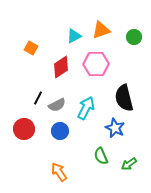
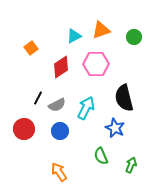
orange square: rotated 24 degrees clockwise
green arrow: moved 2 px right, 1 px down; rotated 147 degrees clockwise
